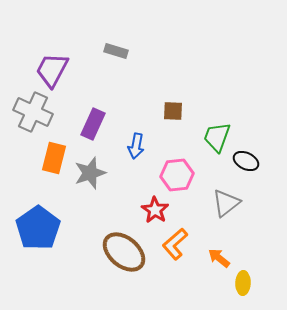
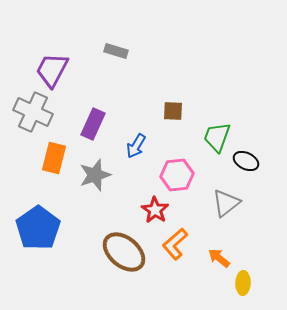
blue arrow: rotated 20 degrees clockwise
gray star: moved 5 px right, 2 px down
